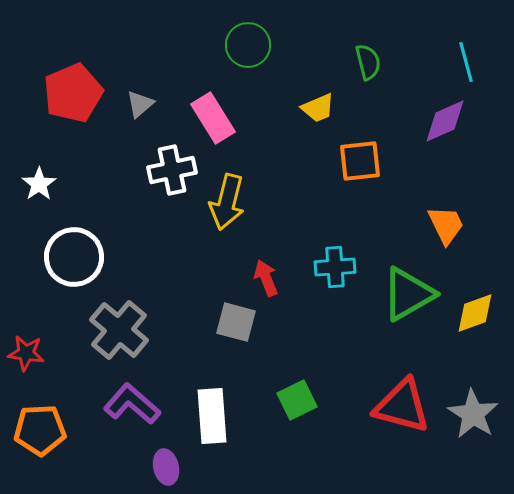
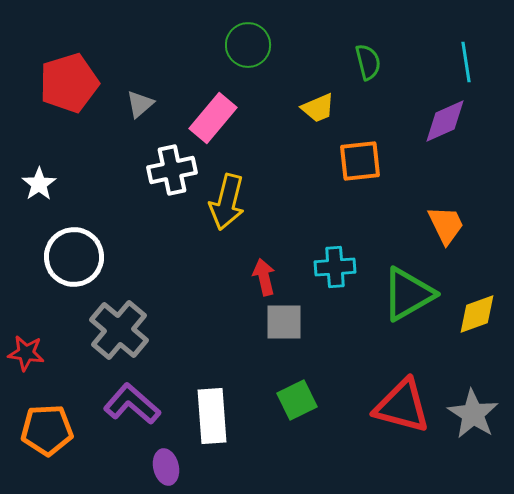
cyan line: rotated 6 degrees clockwise
red pentagon: moved 4 px left, 10 px up; rotated 6 degrees clockwise
pink rectangle: rotated 72 degrees clockwise
red arrow: moved 2 px left, 1 px up; rotated 9 degrees clockwise
yellow diamond: moved 2 px right, 1 px down
gray square: moved 48 px right; rotated 15 degrees counterclockwise
orange pentagon: moved 7 px right
